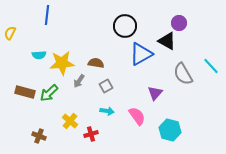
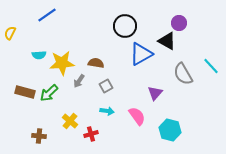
blue line: rotated 48 degrees clockwise
brown cross: rotated 16 degrees counterclockwise
